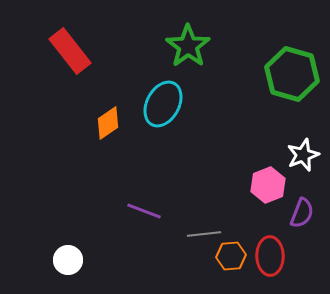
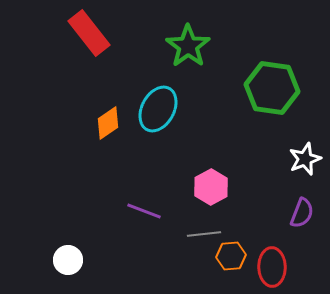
red rectangle: moved 19 px right, 18 px up
green hexagon: moved 20 px left, 14 px down; rotated 8 degrees counterclockwise
cyan ellipse: moved 5 px left, 5 px down
white star: moved 2 px right, 4 px down
pink hexagon: moved 57 px left, 2 px down; rotated 8 degrees counterclockwise
red ellipse: moved 2 px right, 11 px down
